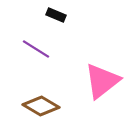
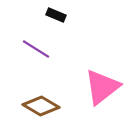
pink triangle: moved 6 px down
